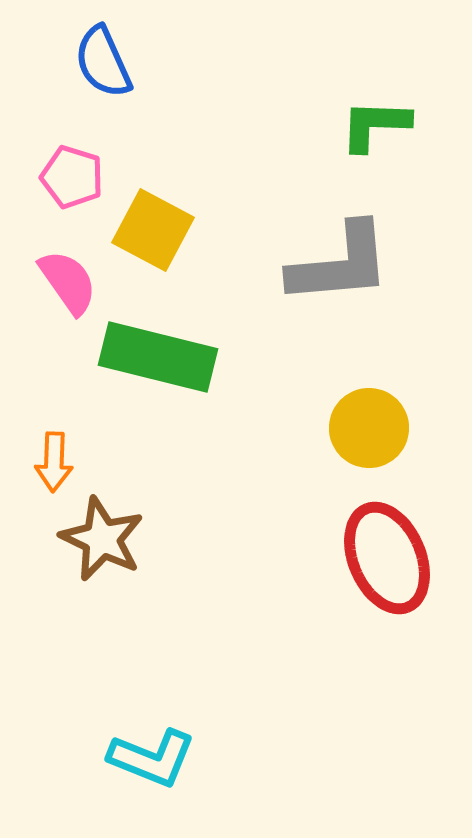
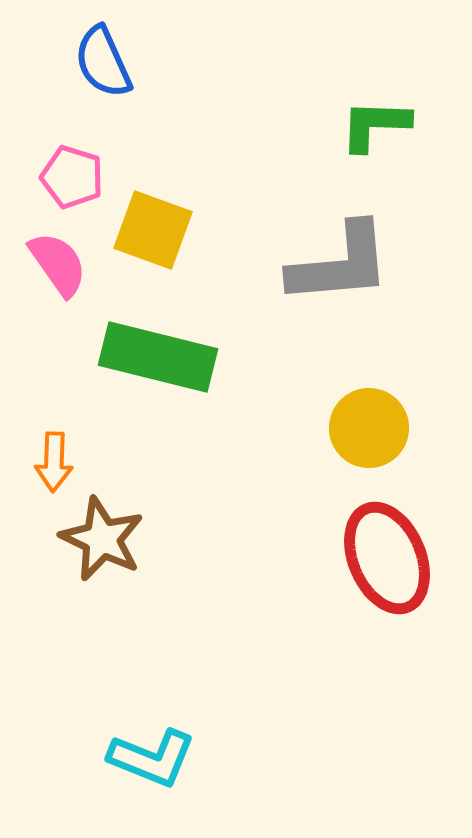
yellow square: rotated 8 degrees counterclockwise
pink semicircle: moved 10 px left, 18 px up
